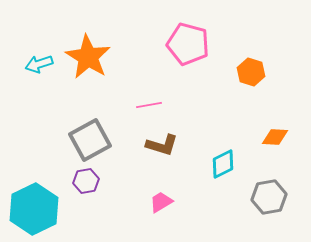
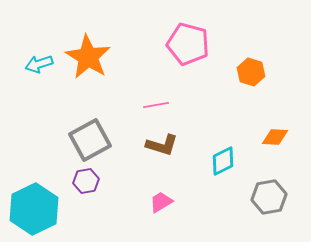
pink line: moved 7 px right
cyan diamond: moved 3 px up
